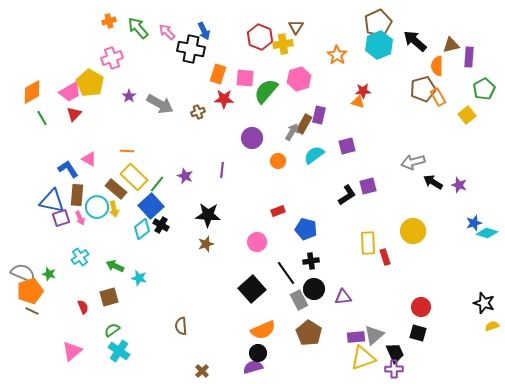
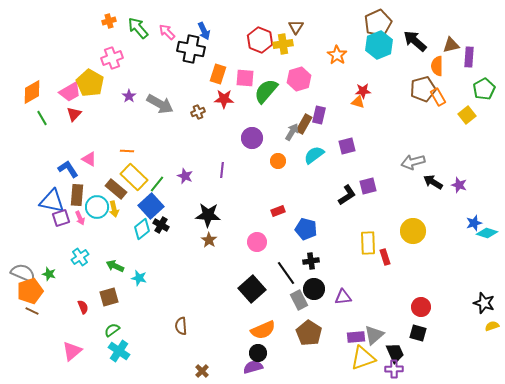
red hexagon at (260, 37): moved 3 px down
brown star at (206, 244): moved 3 px right, 4 px up; rotated 21 degrees counterclockwise
